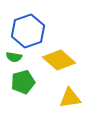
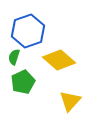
green semicircle: rotated 98 degrees clockwise
green pentagon: rotated 10 degrees counterclockwise
yellow triangle: moved 3 px down; rotated 40 degrees counterclockwise
